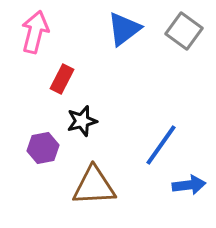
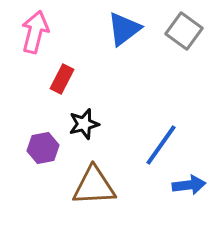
black star: moved 2 px right, 3 px down
